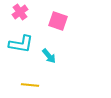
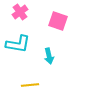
cyan L-shape: moved 3 px left
cyan arrow: rotated 28 degrees clockwise
yellow line: rotated 12 degrees counterclockwise
